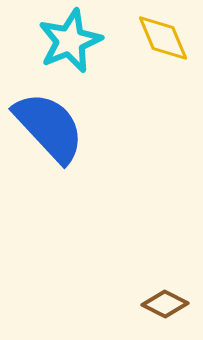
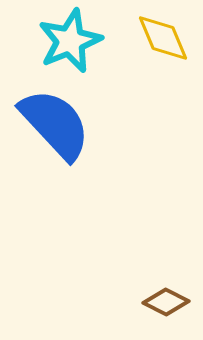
blue semicircle: moved 6 px right, 3 px up
brown diamond: moved 1 px right, 2 px up
